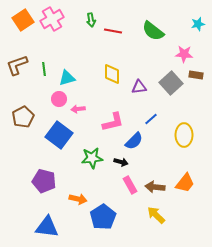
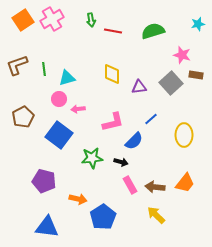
green semicircle: rotated 125 degrees clockwise
pink star: moved 2 px left, 1 px down; rotated 12 degrees clockwise
